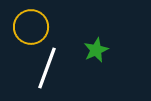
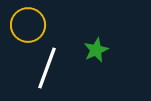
yellow circle: moved 3 px left, 2 px up
